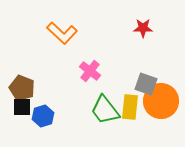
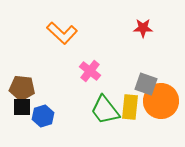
brown pentagon: rotated 15 degrees counterclockwise
